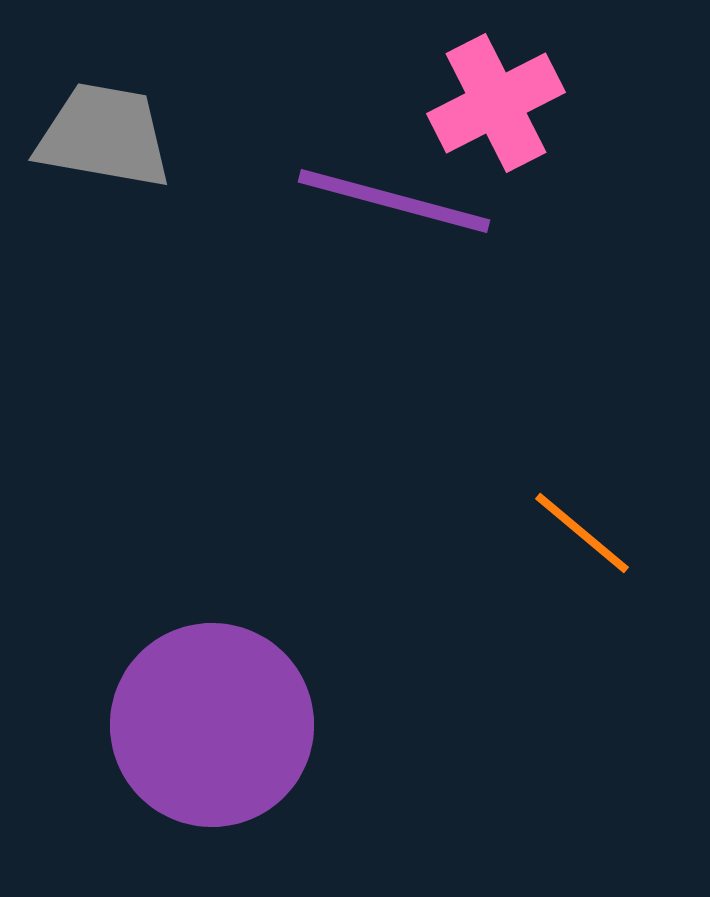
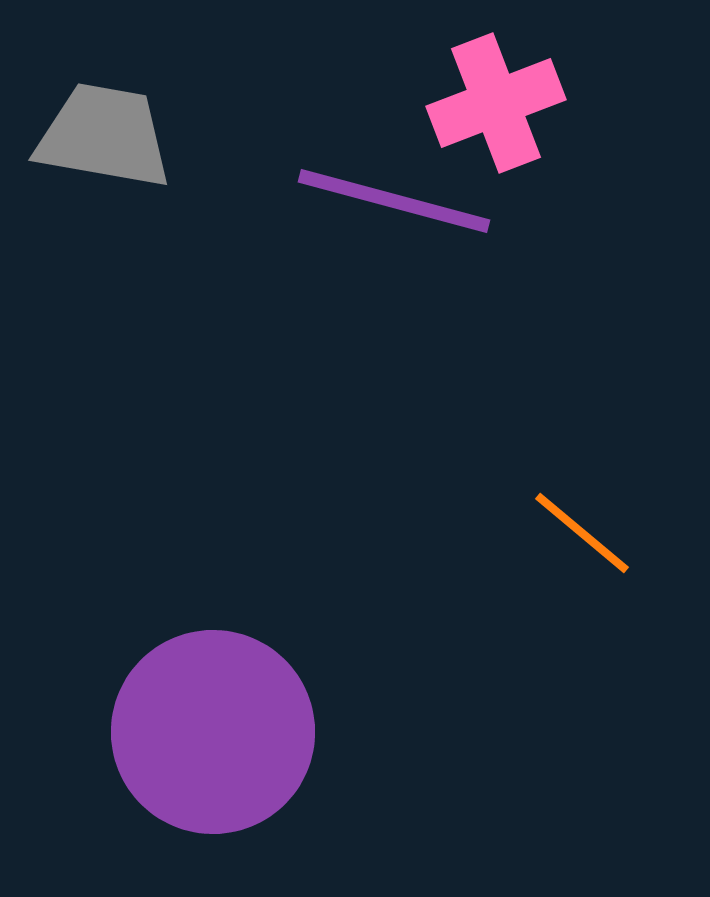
pink cross: rotated 6 degrees clockwise
purple circle: moved 1 px right, 7 px down
